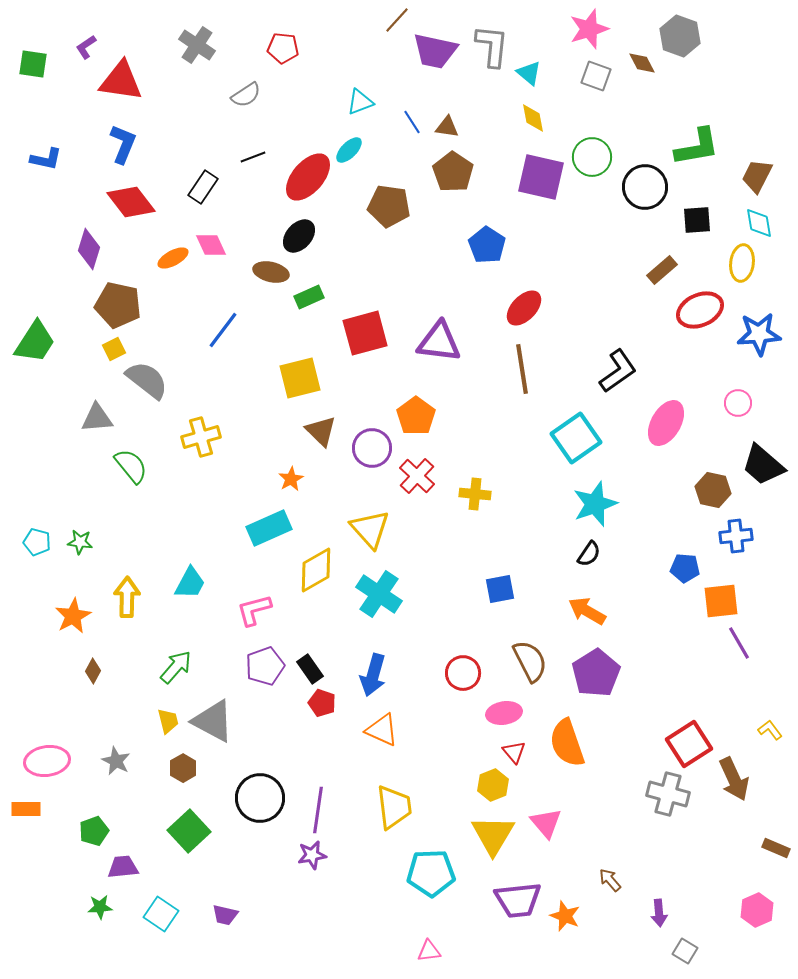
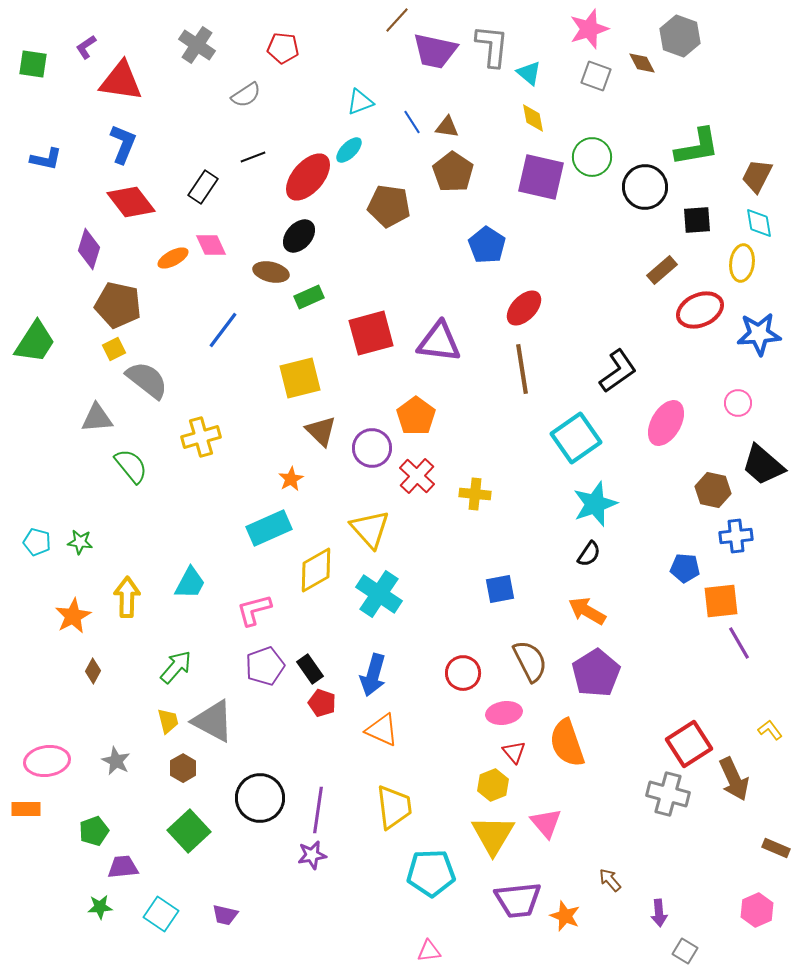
red square at (365, 333): moved 6 px right
